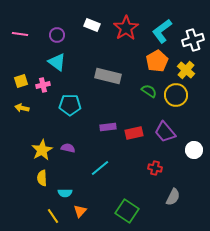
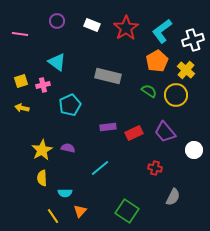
purple circle: moved 14 px up
cyan pentagon: rotated 25 degrees counterclockwise
red rectangle: rotated 12 degrees counterclockwise
